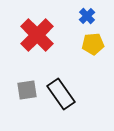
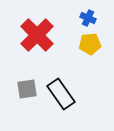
blue cross: moved 1 px right, 2 px down; rotated 21 degrees counterclockwise
yellow pentagon: moved 3 px left
gray square: moved 1 px up
